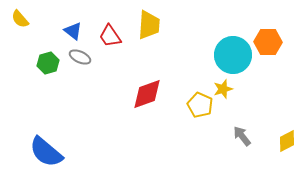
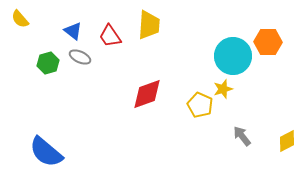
cyan circle: moved 1 px down
